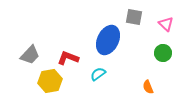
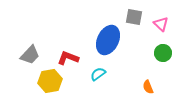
pink triangle: moved 5 px left
